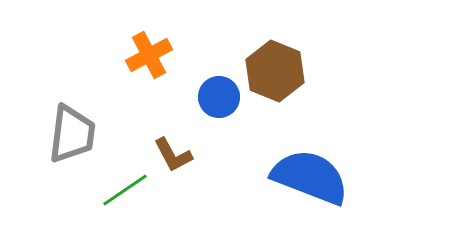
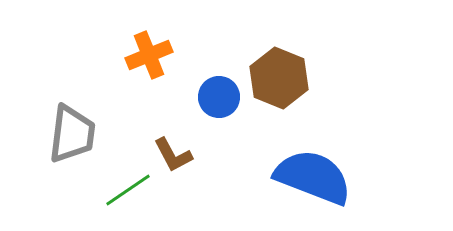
orange cross: rotated 6 degrees clockwise
brown hexagon: moved 4 px right, 7 px down
blue semicircle: moved 3 px right
green line: moved 3 px right
